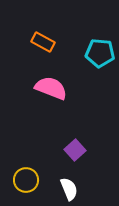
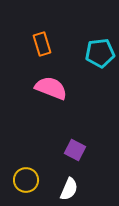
orange rectangle: moved 1 px left, 2 px down; rotated 45 degrees clockwise
cyan pentagon: rotated 12 degrees counterclockwise
purple square: rotated 20 degrees counterclockwise
white semicircle: rotated 45 degrees clockwise
